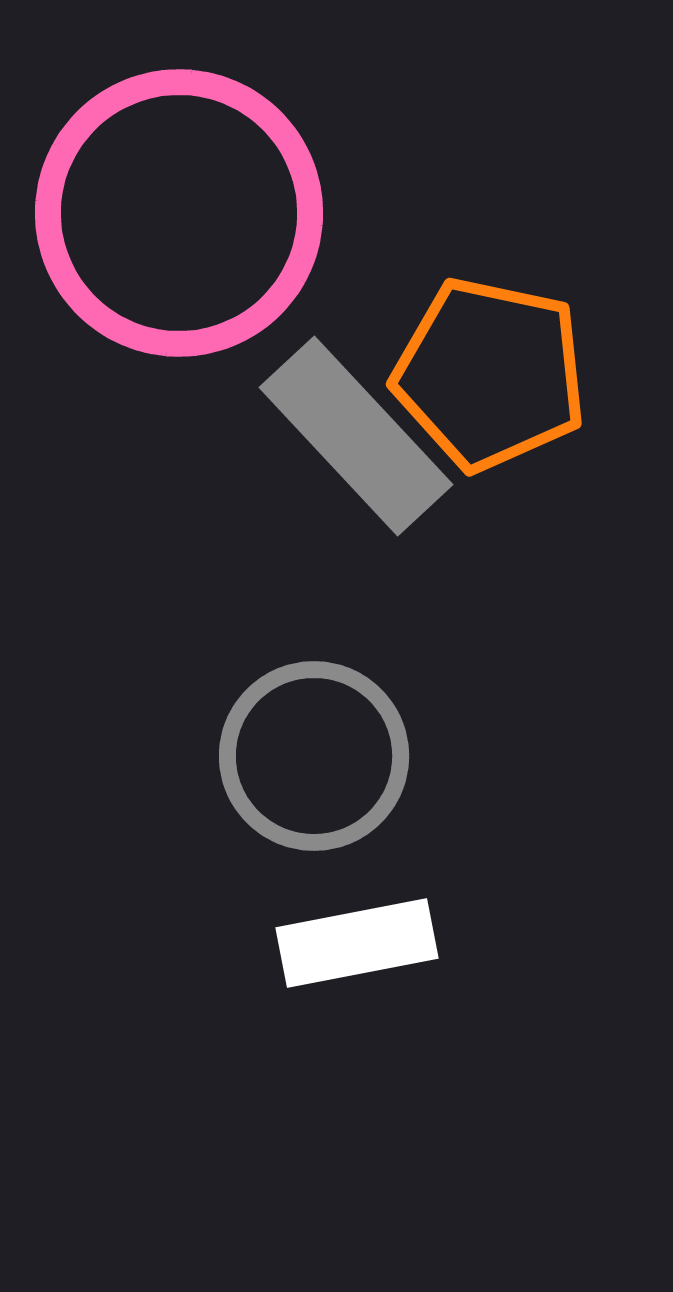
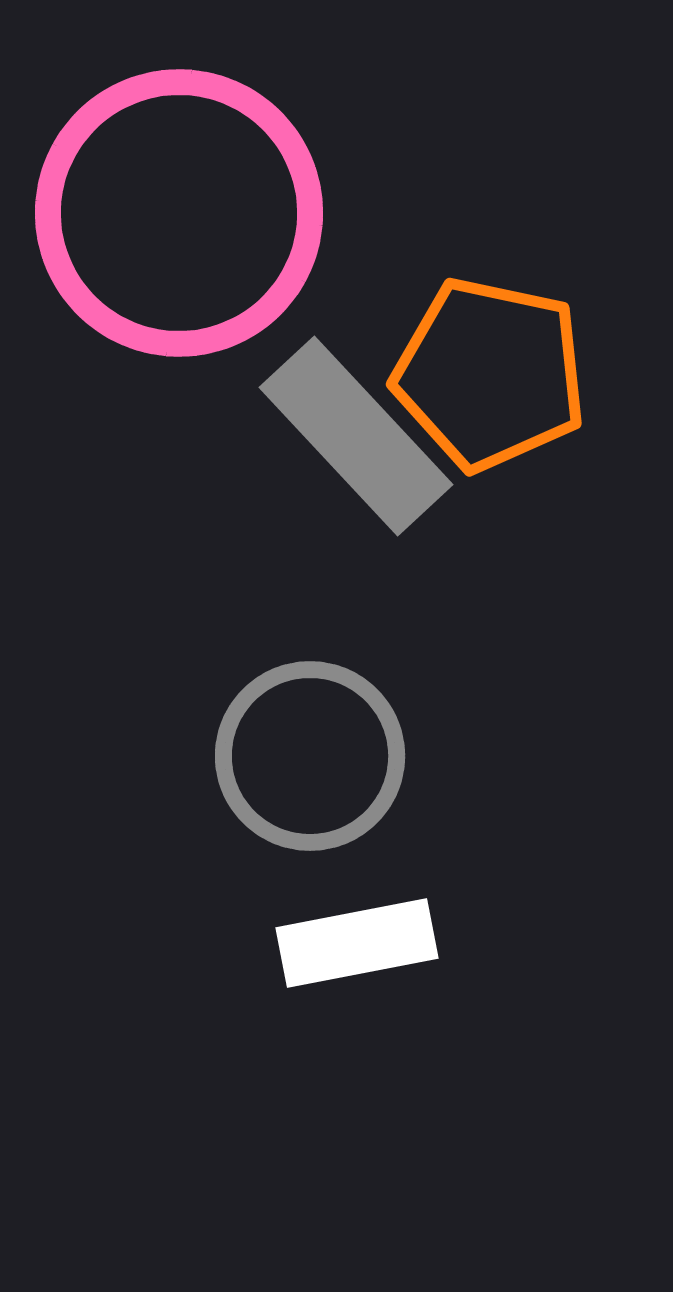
gray circle: moved 4 px left
